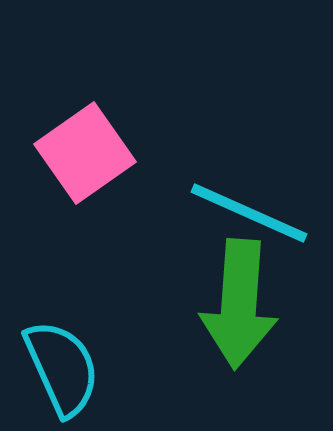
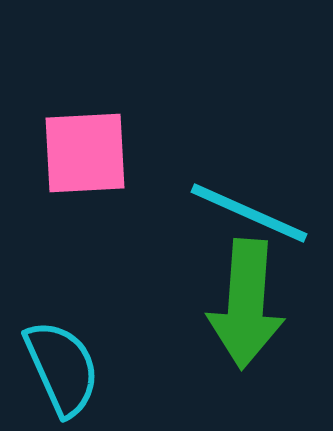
pink square: rotated 32 degrees clockwise
green arrow: moved 7 px right
